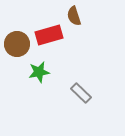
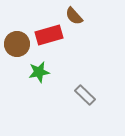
brown semicircle: rotated 24 degrees counterclockwise
gray rectangle: moved 4 px right, 2 px down
